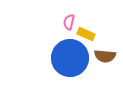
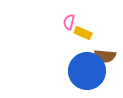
yellow rectangle: moved 3 px left, 1 px up
blue circle: moved 17 px right, 13 px down
